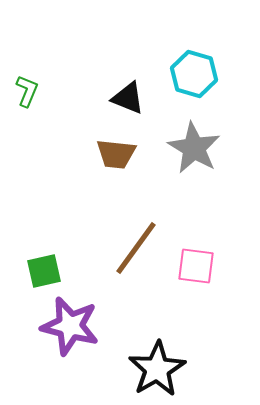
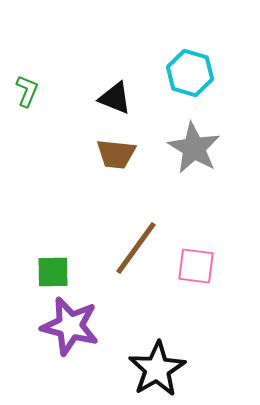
cyan hexagon: moved 4 px left, 1 px up
black triangle: moved 13 px left
green square: moved 9 px right, 1 px down; rotated 12 degrees clockwise
